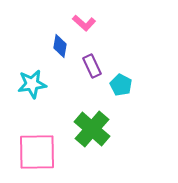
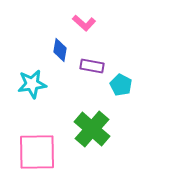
blue diamond: moved 4 px down
purple rectangle: rotated 55 degrees counterclockwise
